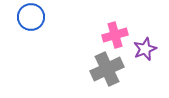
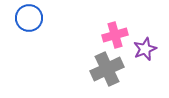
blue circle: moved 2 px left, 1 px down
